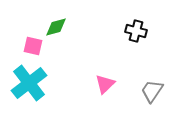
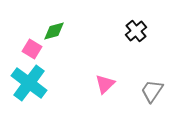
green diamond: moved 2 px left, 4 px down
black cross: rotated 35 degrees clockwise
pink square: moved 1 px left, 3 px down; rotated 18 degrees clockwise
cyan cross: rotated 15 degrees counterclockwise
